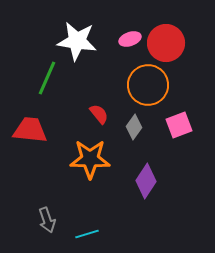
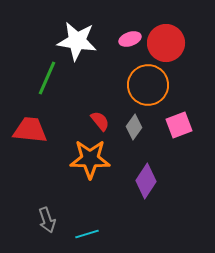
red semicircle: moved 1 px right, 7 px down
